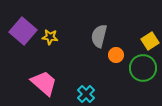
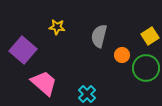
purple square: moved 19 px down
yellow star: moved 7 px right, 10 px up
yellow square: moved 5 px up
orange circle: moved 6 px right
green circle: moved 3 px right
cyan cross: moved 1 px right
